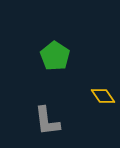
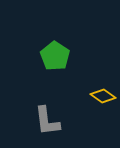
yellow diamond: rotated 20 degrees counterclockwise
